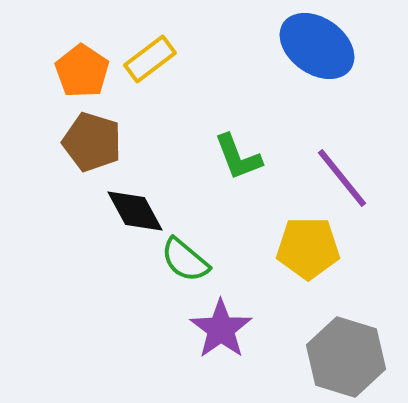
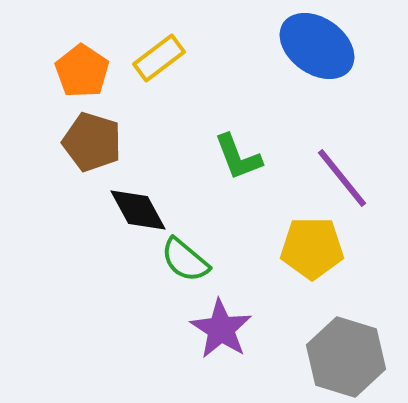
yellow rectangle: moved 9 px right, 1 px up
black diamond: moved 3 px right, 1 px up
yellow pentagon: moved 4 px right
purple star: rotated 4 degrees counterclockwise
